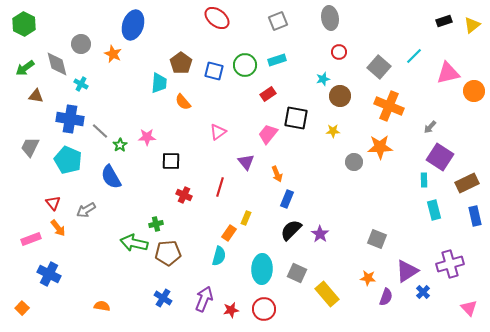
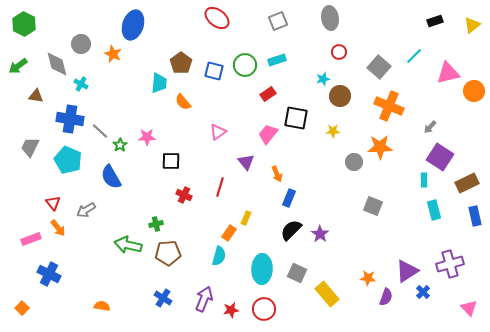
black rectangle at (444, 21): moved 9 px left
green arrow at (25, 68): moved 7 px left, 2 px up
blue rectangle at (287, 199): moved 2 px right, 1 px up
gray square at (377, 239): moved 4 px left, 33 px up
green arrow at (134, 243): moved 6 px left, 2 px down
